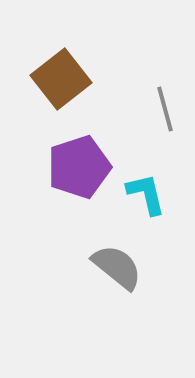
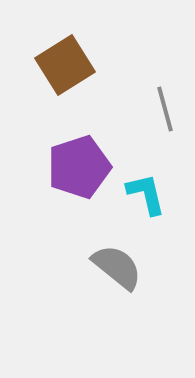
brown square: moved 4 px right, 14 px up; rotated 6 degrees clockwise
